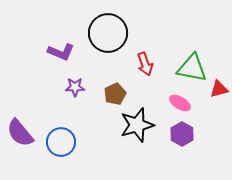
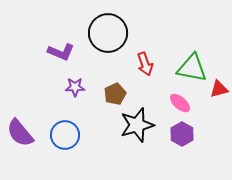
pink ellipse: rotated 10 degrees clockwise
blue circle: moved 4 px right, 7 px up
